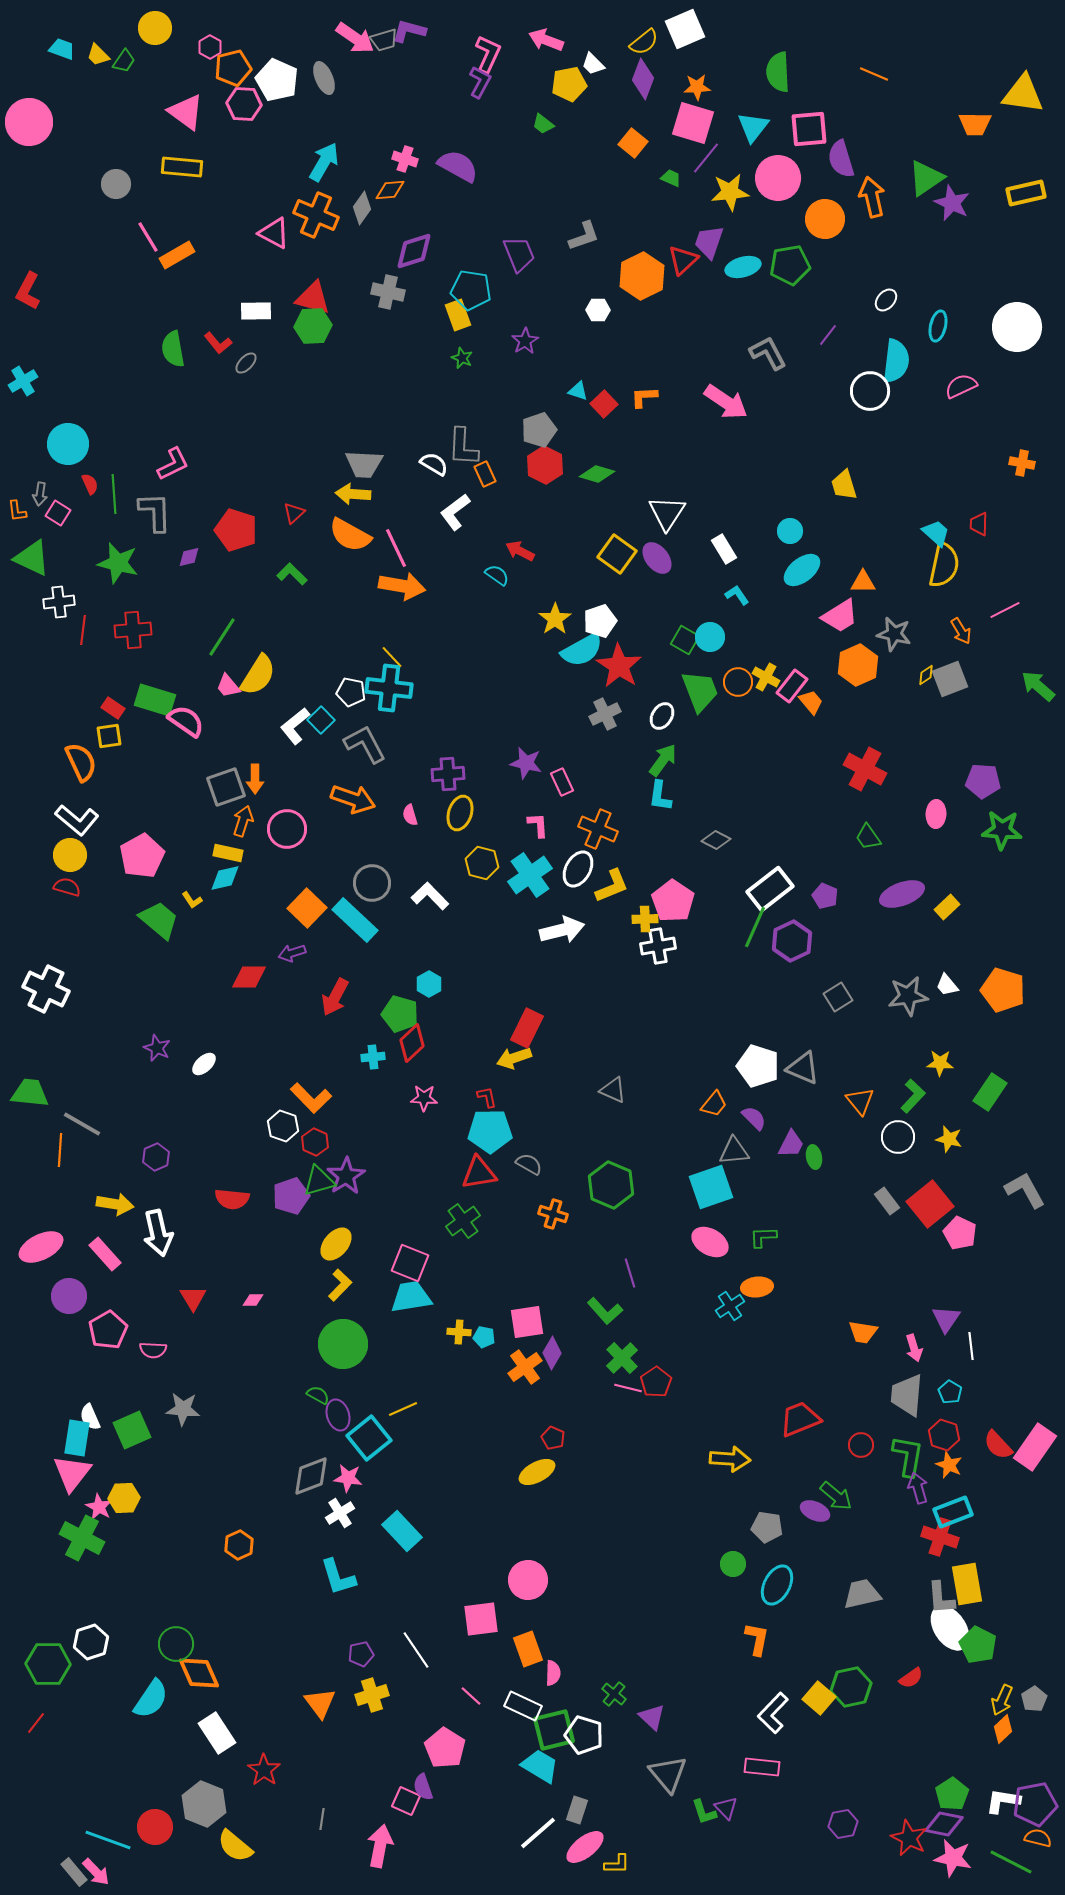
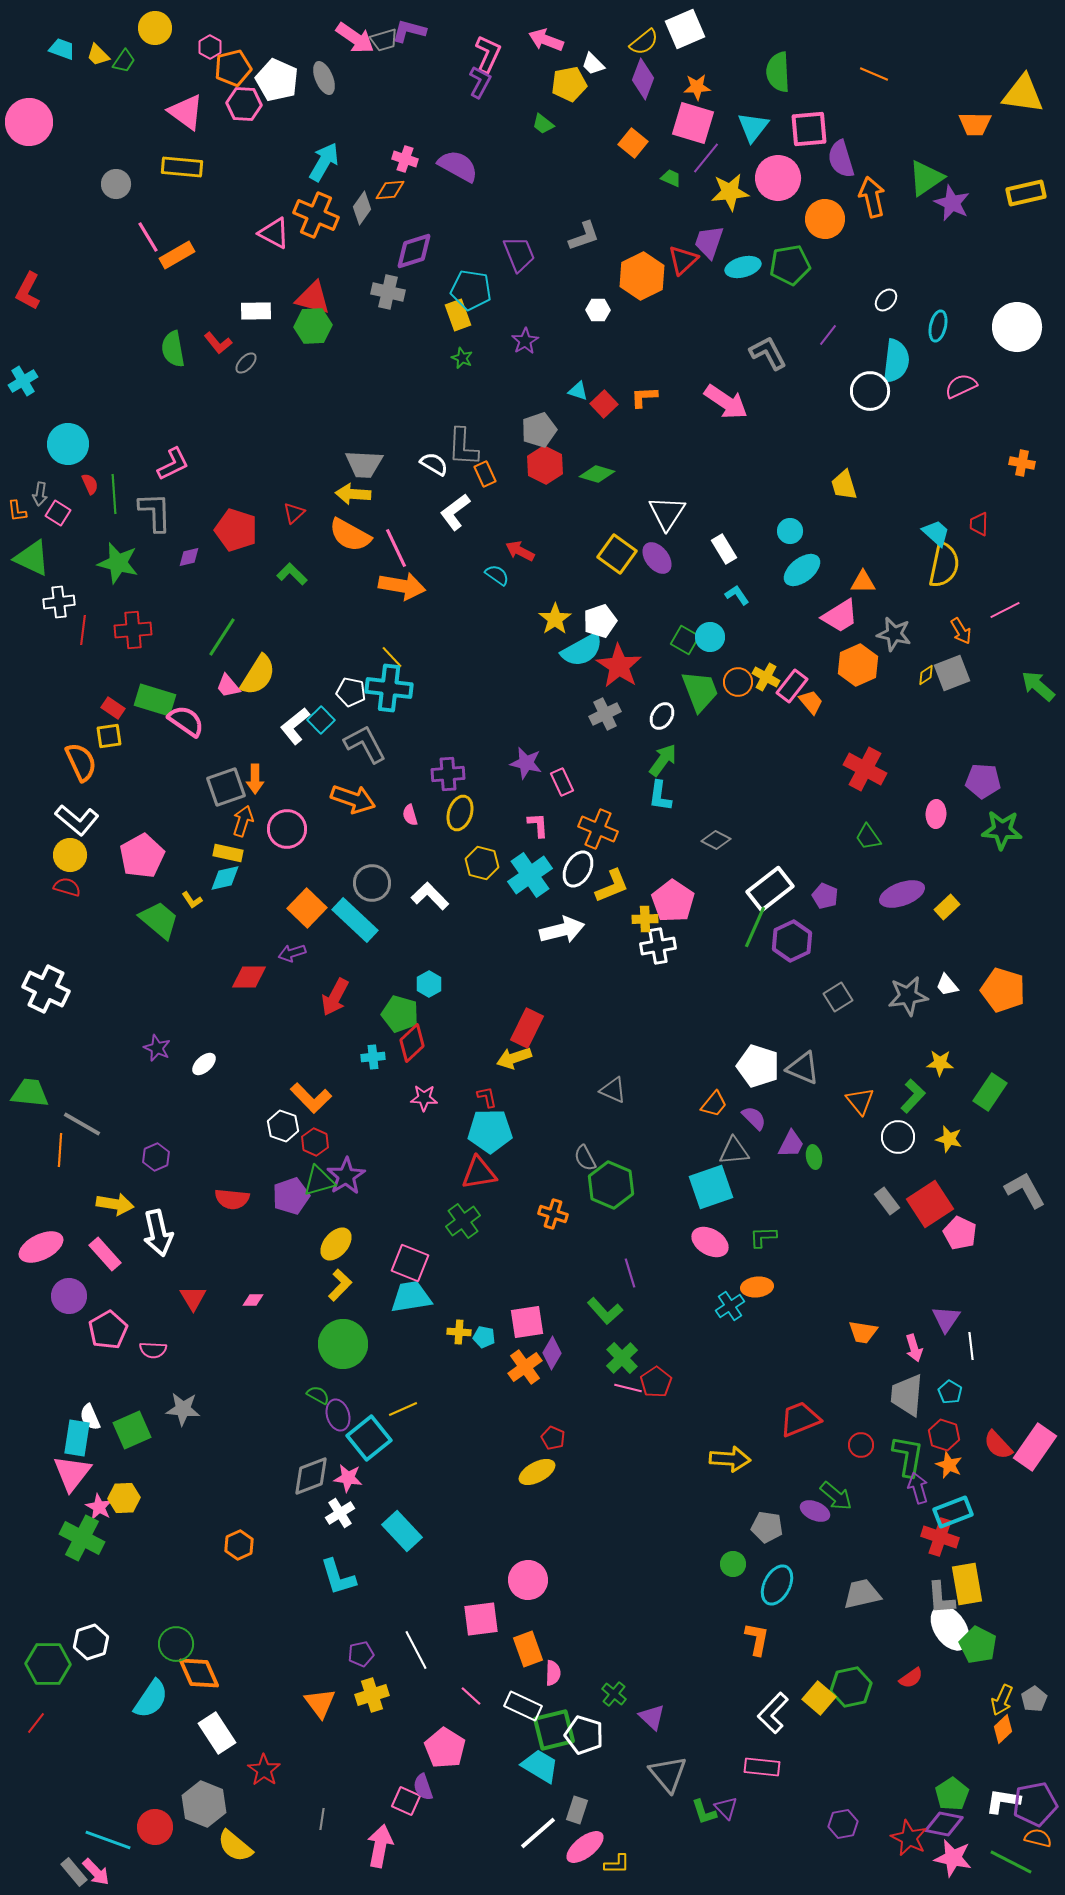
gray square at (950, 679): moved 2 px right, 6 px up
gray semicircle at (529, 1164): moved 56 px right, 6 px up; rotated 148 degrees counterclockwise
red square at (930, 1204): rotated 6 degrees clockwise
white line at (416, 1650): rotated 6 degrees clockwise
